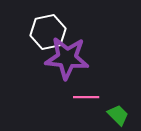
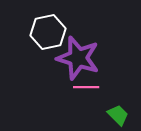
purple star: moved 11 px right; rotated 12 degrees clockwise
pink line: moved 10 px up
